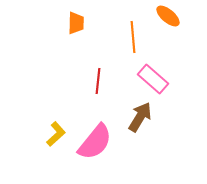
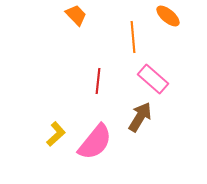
orange trapezoid: moved 8 px up; rotated 45 degrees counterclockwise
